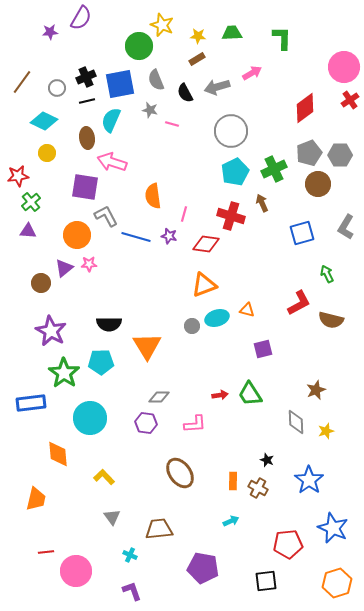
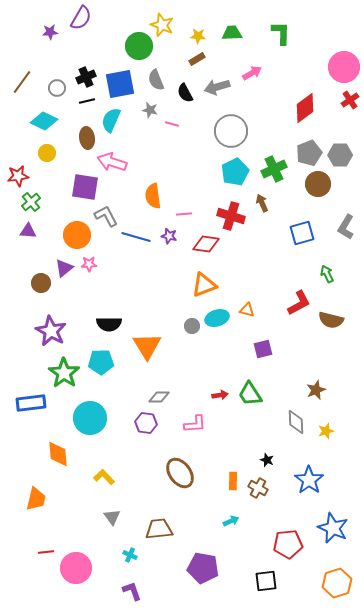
green L-shape at (282, 38): moved 1 px left, 5 px up
pink line at (184, 214): rotated 70 degrees clockwise
pink circle at (76, 571): moved 3 px up
